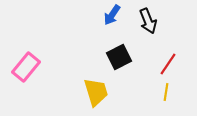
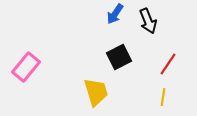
blue arrow: moved 3 px right, 1 px up
yellow line: moved 3 px left, 5 px down
